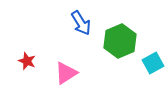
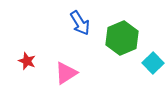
blue arrow: moved 1 px left
green hexagon: moved 2 px right, 3 px up
cyan square: rotated 15 degrees counterclockwise
